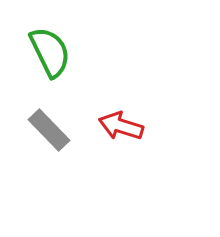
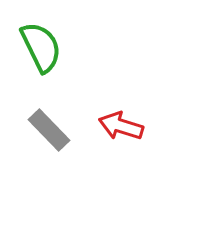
green semicircle: moved 9 px left, 5 px up
